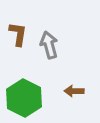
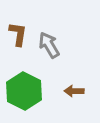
gray arrow: rotated 16 degrees counterclockwise
green hexagon: moved 7 px up
